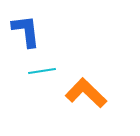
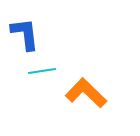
blue L-shape: moved 1 px left, 3 px down
